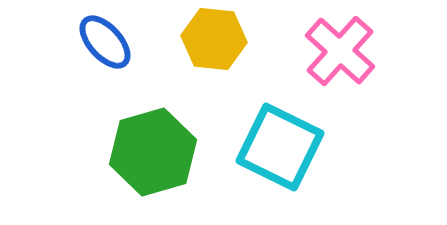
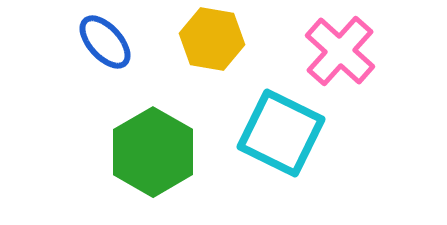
yellow hexagon: moved 2 px left; rotated 4 degrees clockwise
cyan square: moved 1 px right, 14 px up
green hexagon: rotated 14 degrees counterclockwise
